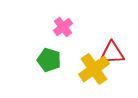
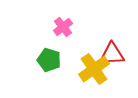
red triangle: moved 1 px down
